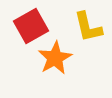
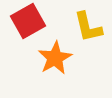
red square: moved 3 px left, 5 px up
